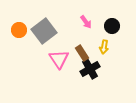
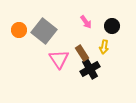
gray square: rotated 15 degrees counterclockwise
